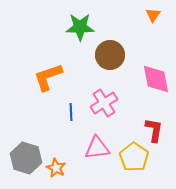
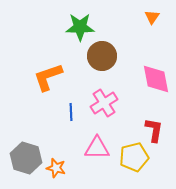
orange triangle: moved 1 px left, 2 px down
brown circle: moved 8 px left, 1 px down
pink triangle: rotated 8 degrees clockwise
yellow pentagon: rotated 24 degrees clockwise
orange star: rotated 12 degrees counterclockwise
